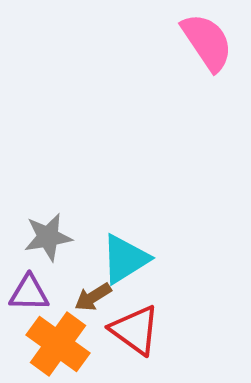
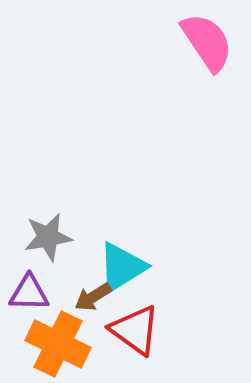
cyan triangle: moved 3 px left, 8 px down
orange cross: rotated 10 degrees counterclockwise
